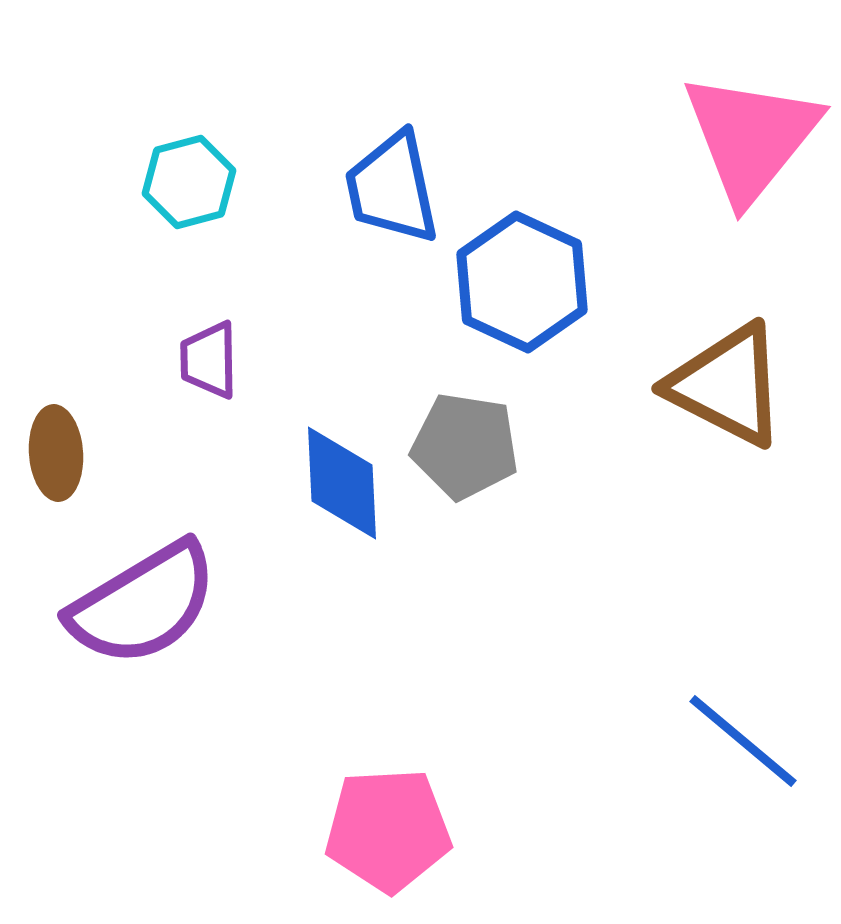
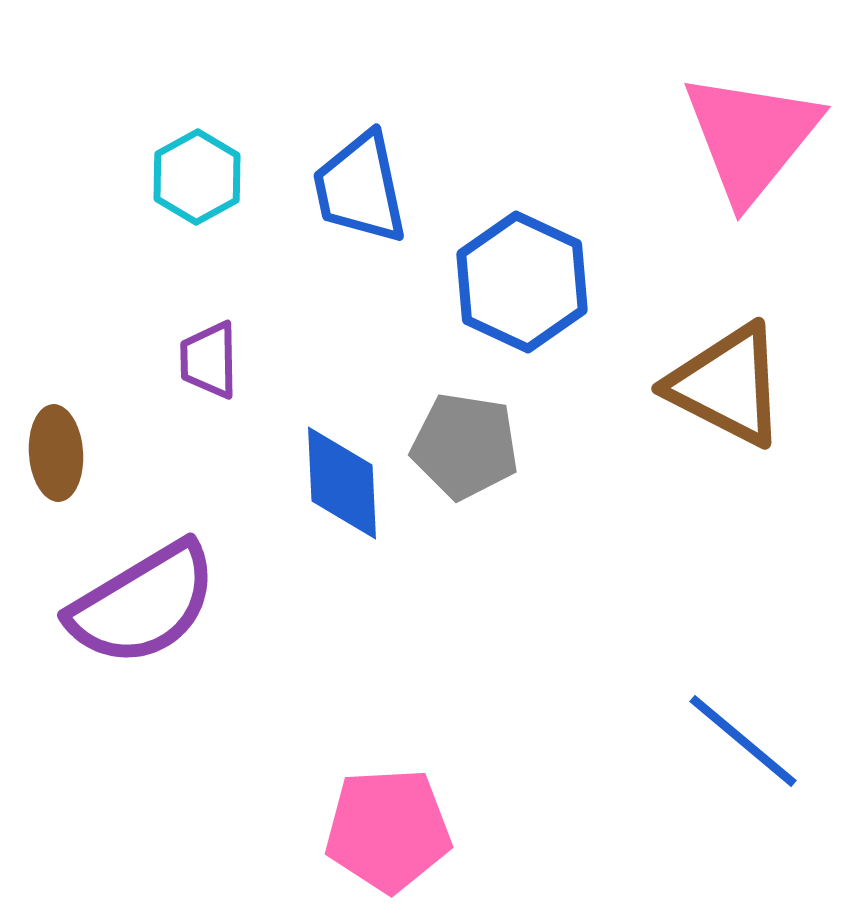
cyan hexagon: moved 8 px right, 5 px up; rotated 14 degrees counterclockwise
blue trapezoid: moved 32 px left
